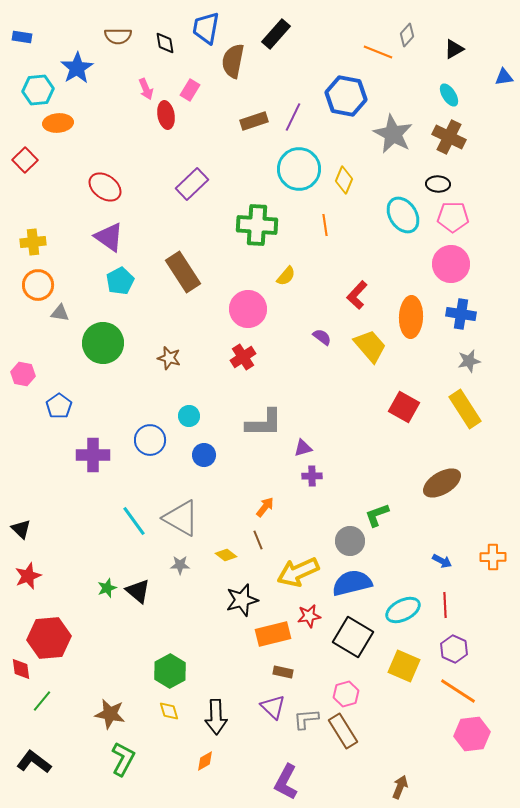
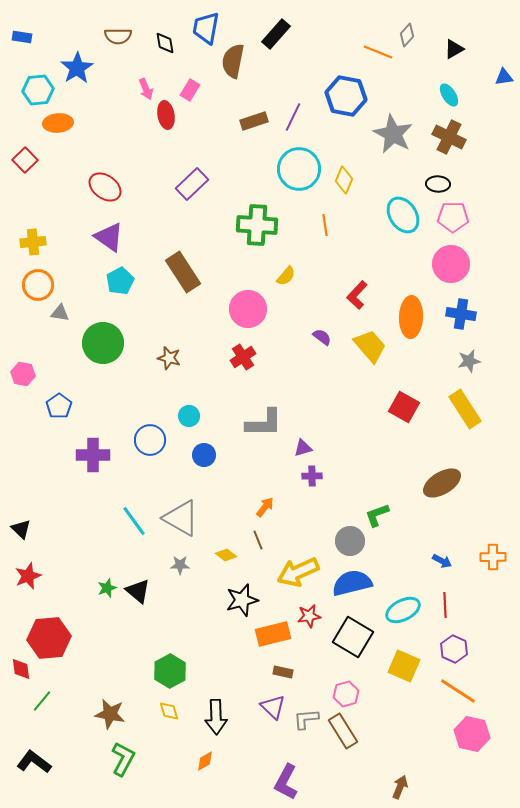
pink hexagon at (472, 734): rotated 20 degrees clockwise
